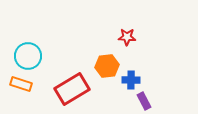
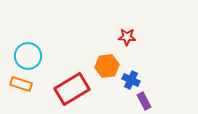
blue cross: rotated 24 degrees clockwise
